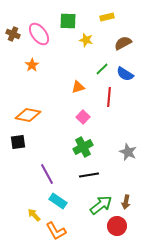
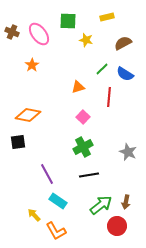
brown cross: moved 1 px left, 2 px up
